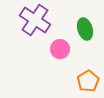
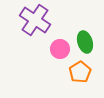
green ellipse: moved 13 px down
orange pentagon: moved 8 px left, 9 px up
